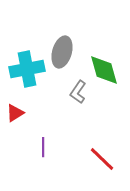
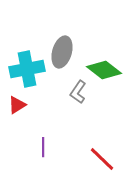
green diamond: rotated 36 degrees counterclockwise
red triangle: moved 2 px right, 8 px up
